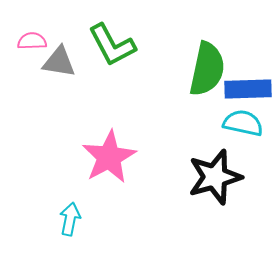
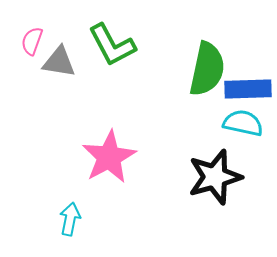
pink semicircle: rotated 68 degrees counterclockwise
